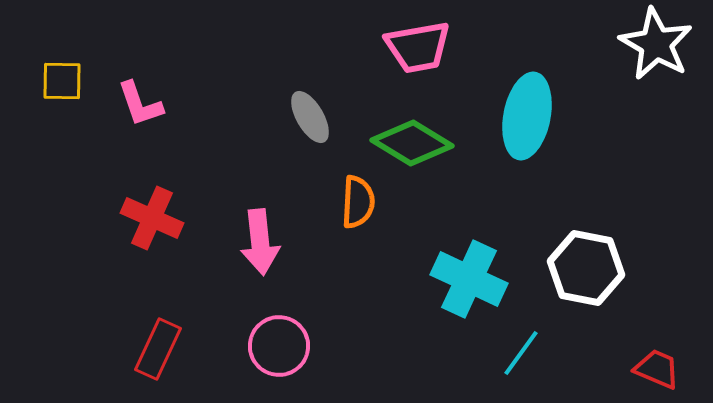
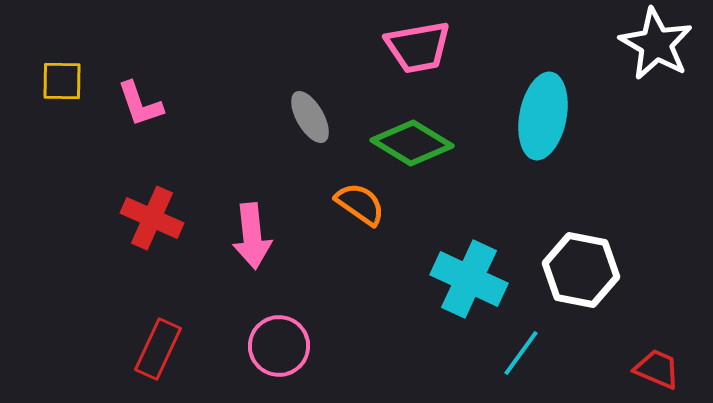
cyan ellipse: moved 16 px right
orange semicircle: moved 2 px right, 2 px down; rotated 58 degrees counterclockwise
pink arrow: moved 8 px left, 6 px up
white hexagon: moved 5 px left, 2 px down
